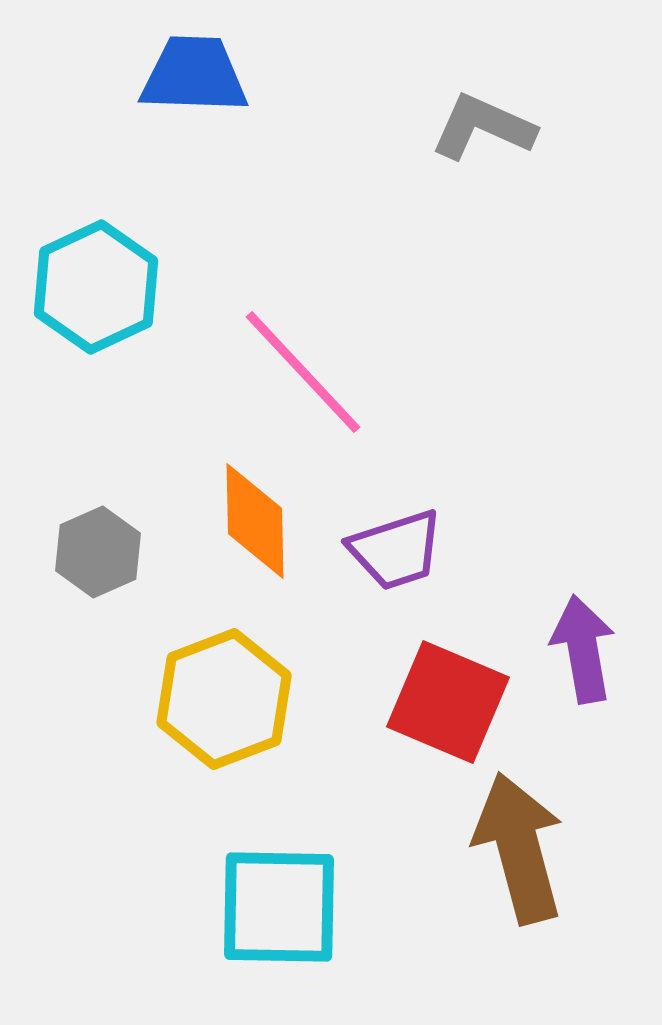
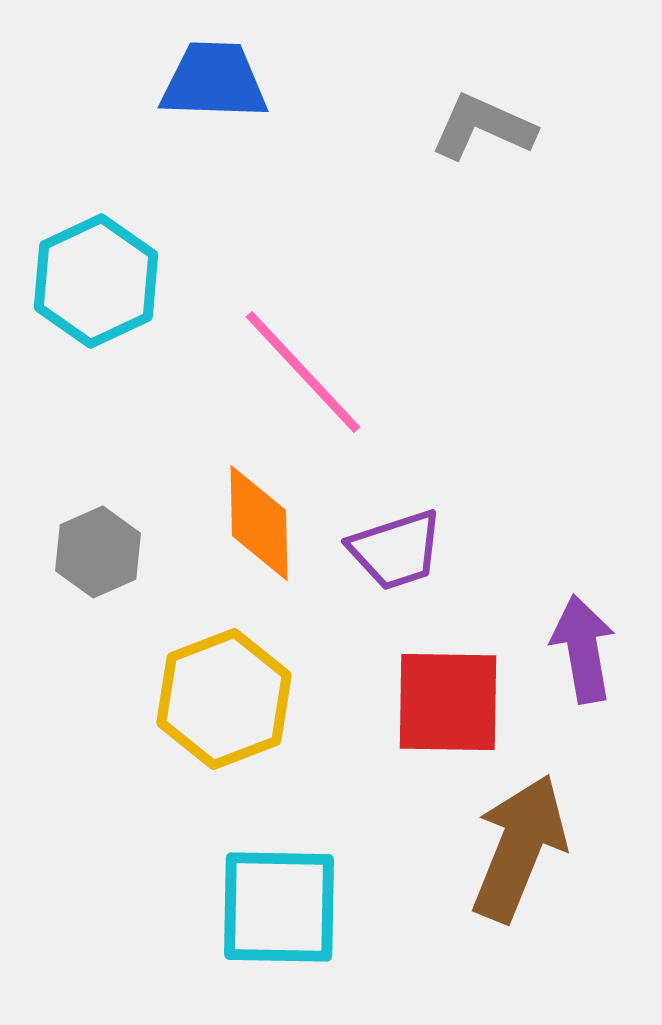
blue trapezoid: moved 20 px right, 6 px down
cyan hexagon: moved 6 px up
orange diamond: moved 4 px right, 2 px down
red square: rotated 22 degrees counterclockwise
brown arrow: rotated 37 degrees clockwise
